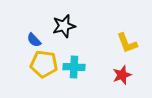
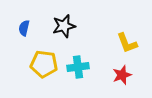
blue semicircle: moved 10 px left, 12 px up; rotated 56 degrees clockwise
cyan cross: moved 4 px right; rotated 10 degrees counterclockwise
